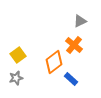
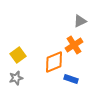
orange cross: rotated 18 degrees clockwise
orange diamond: rotated 15 degrees clockwise
blue rectangle: rotated 24 degrees counterclockwise
